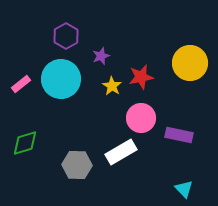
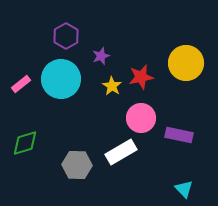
yellow circle: moved 4 px left
